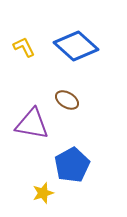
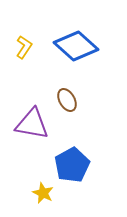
yellow L-shape: rotated 60 degrees clockwise
brown ellipse: rotated 30 degrees clockwise
yellow star: rotated 30 degrees counterclockwise
